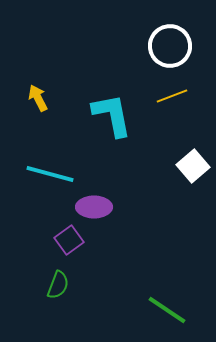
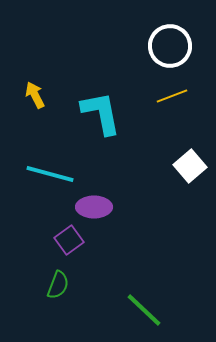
yellow arrow: moved 3 px left, 3 px up
cyan L-shape: moved 11 px left, 2 px up
white square: moved 3 px left
green line: moved 23 px left; rotated 9 degrees clockwise
